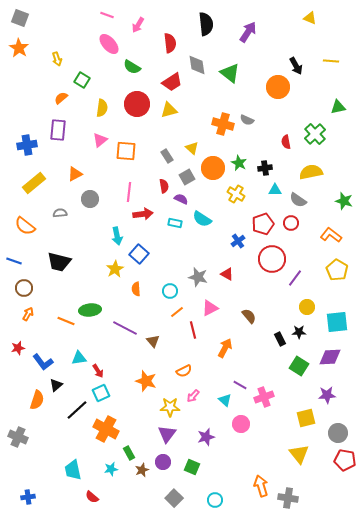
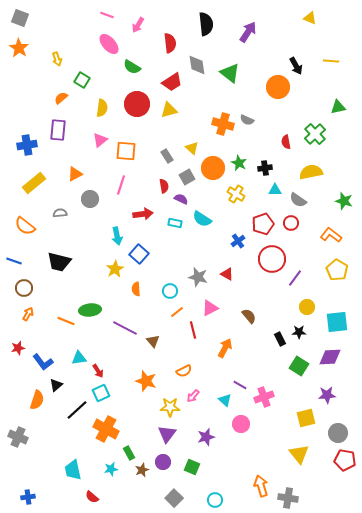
pink line at (129, 192): moved 8 px left, 7 px up; rotated 12 degrees clockwise
